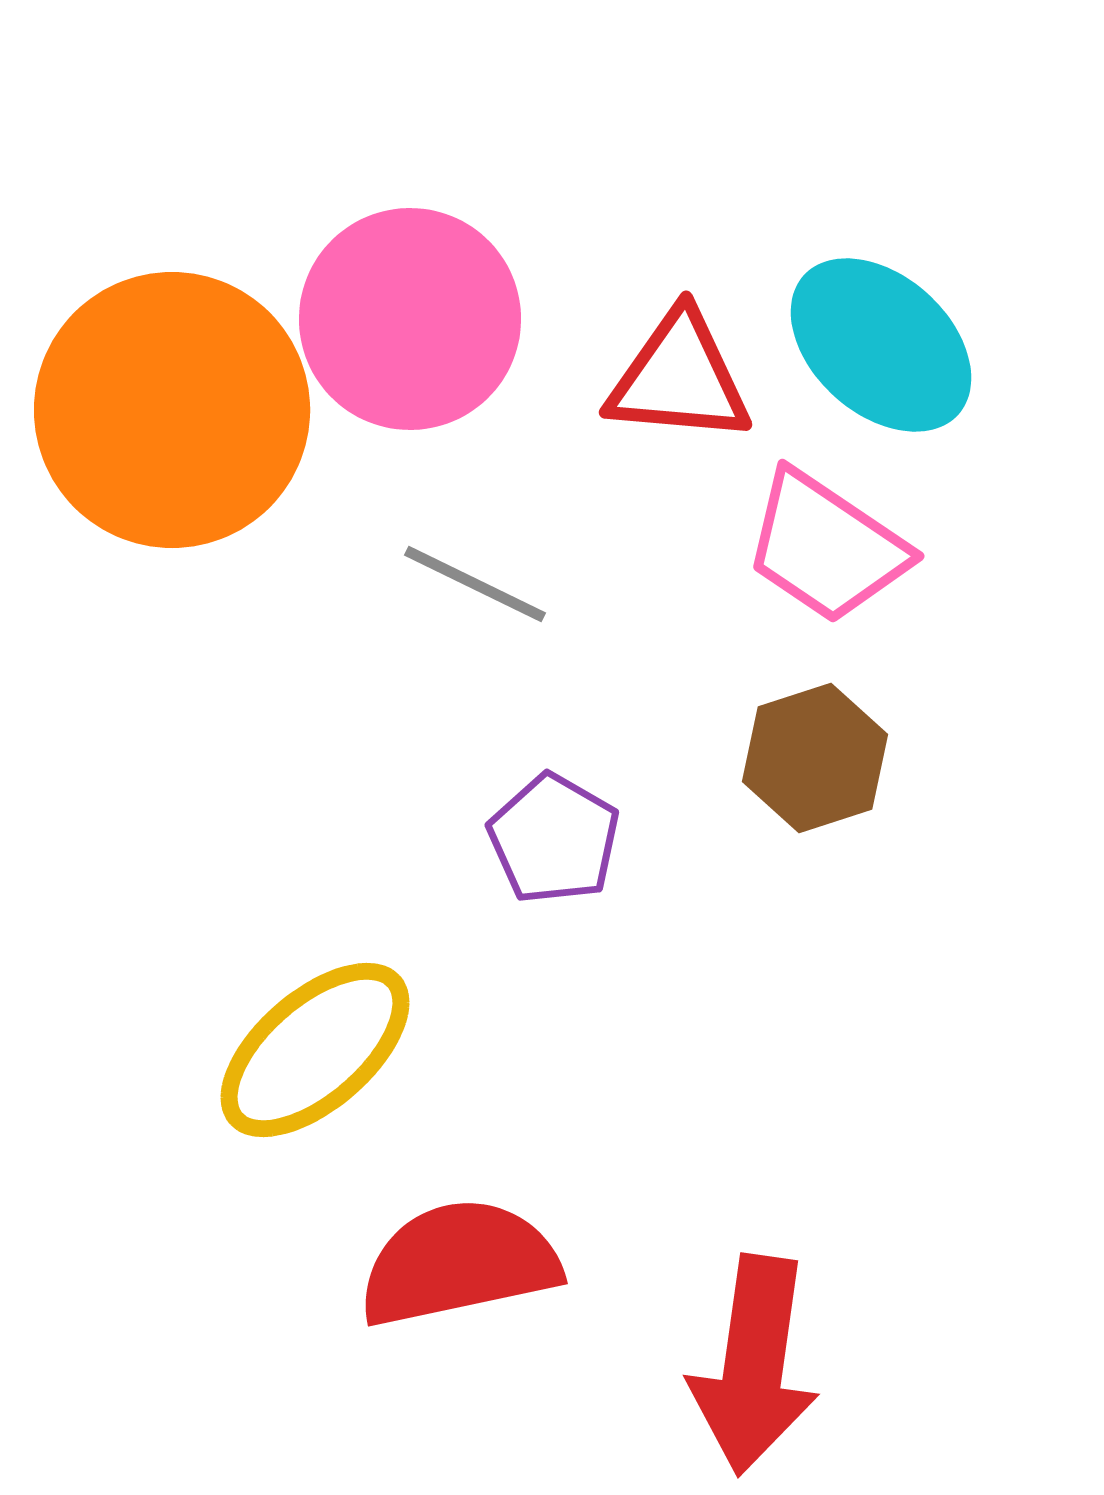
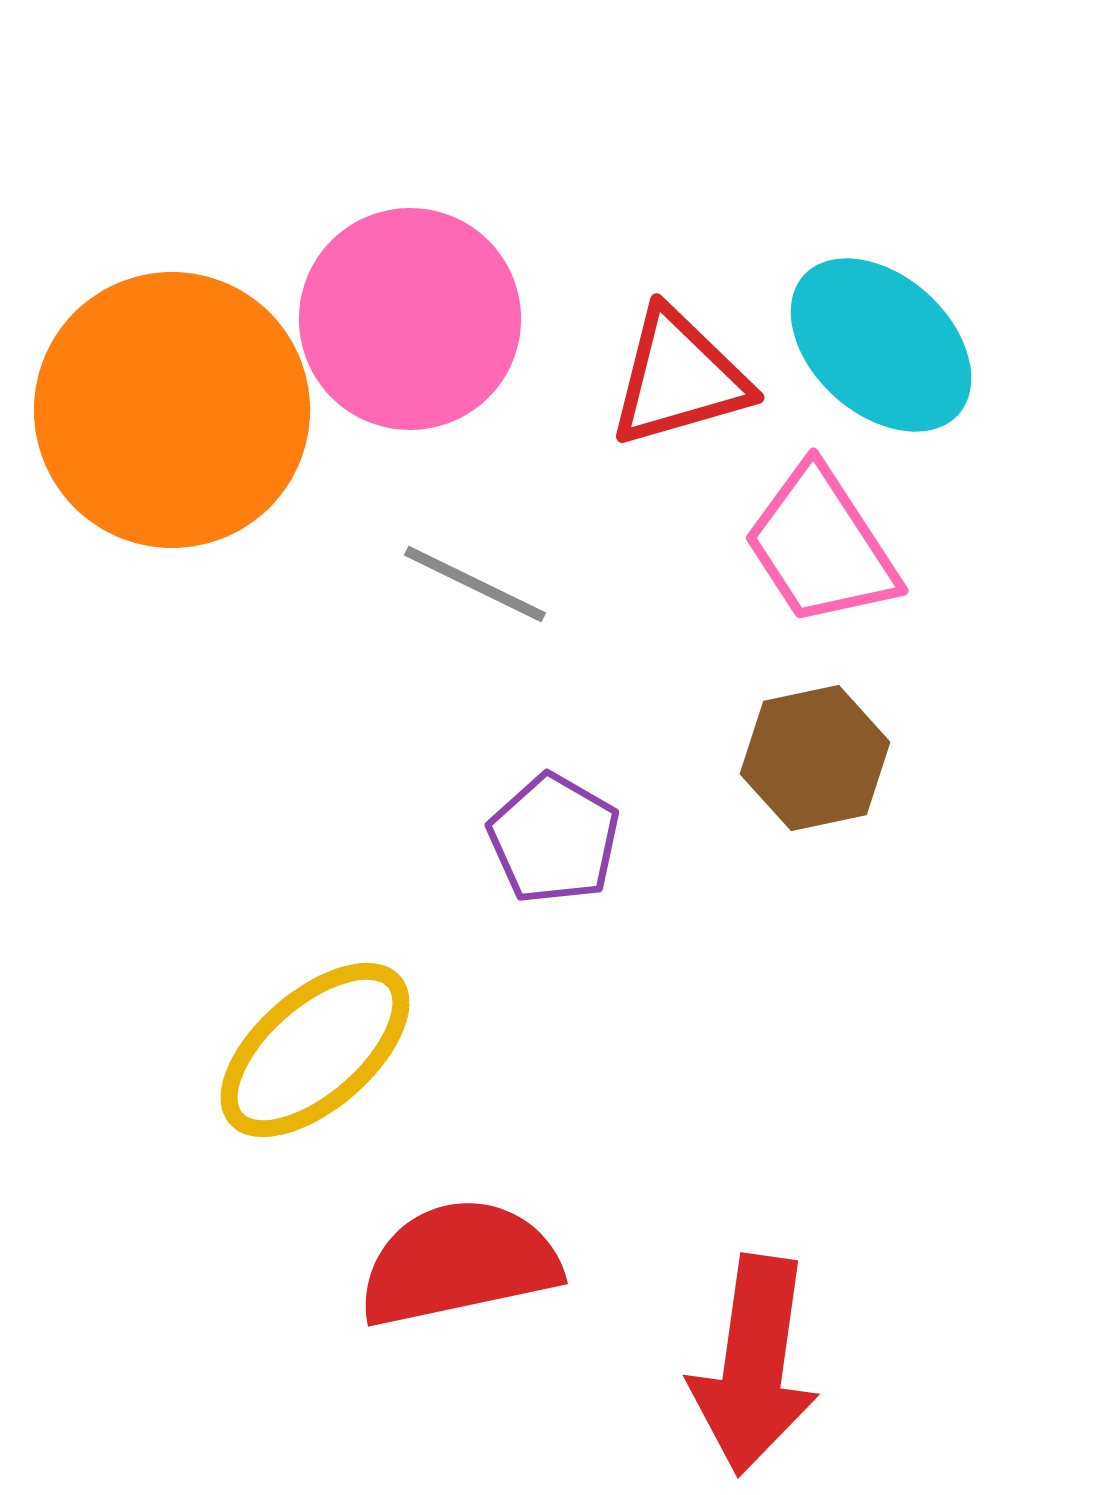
red triangle: rotated 21 degrees counterclockwise
pink trapezoid: moved 5 px left, 1 px up; rotated 23 degrees clockwise
brown hexagon: rotated 6 degrees clockwise
